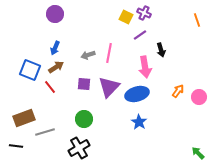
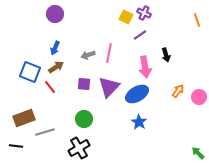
black arrow: moved 5 px right, 5 px down
blue square: moved 2 px down
blue ellipse: rotated 15 degrees counterclockwise
